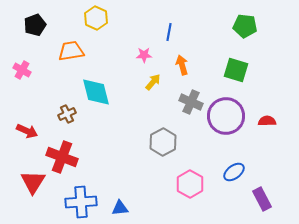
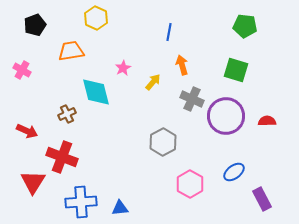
pink star: moved 21 px left, 13 px down; rotated 28 degrees counterclockwise
gray cross: moved 1 px right, 3 px up
